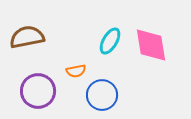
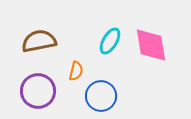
brown semicircle: moved 12 px right, 4 px down
orange semicircle: rotated 66 degrees counterclockwise
blue circle: moved 1 px left, 1 px down
